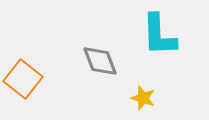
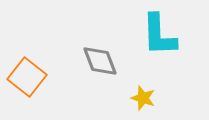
orange square: moved 4 px right, 2 px up
